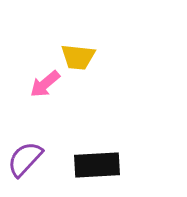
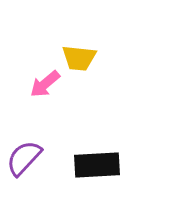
yellow trapezoid: moved 1 px right, 1 px down
purple semicircle: moved 1 px left, 1 px up
